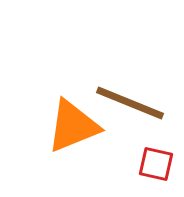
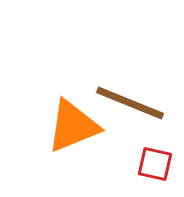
red square: moved 1 px left
